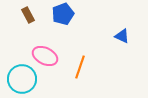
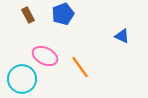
orange line: rotated 55 degrees counterclockwise
